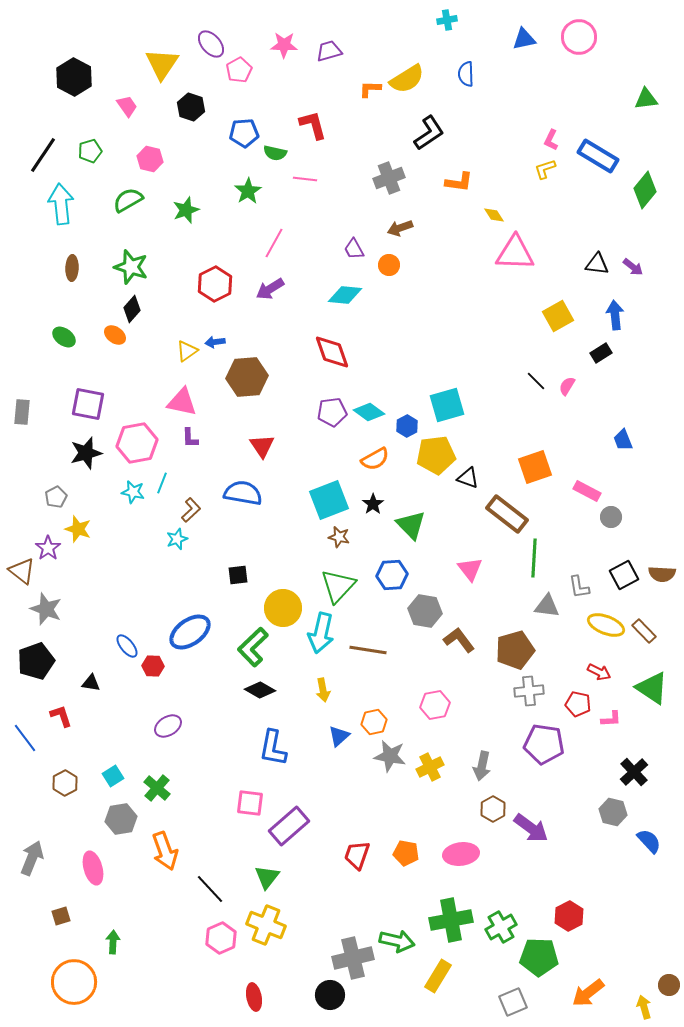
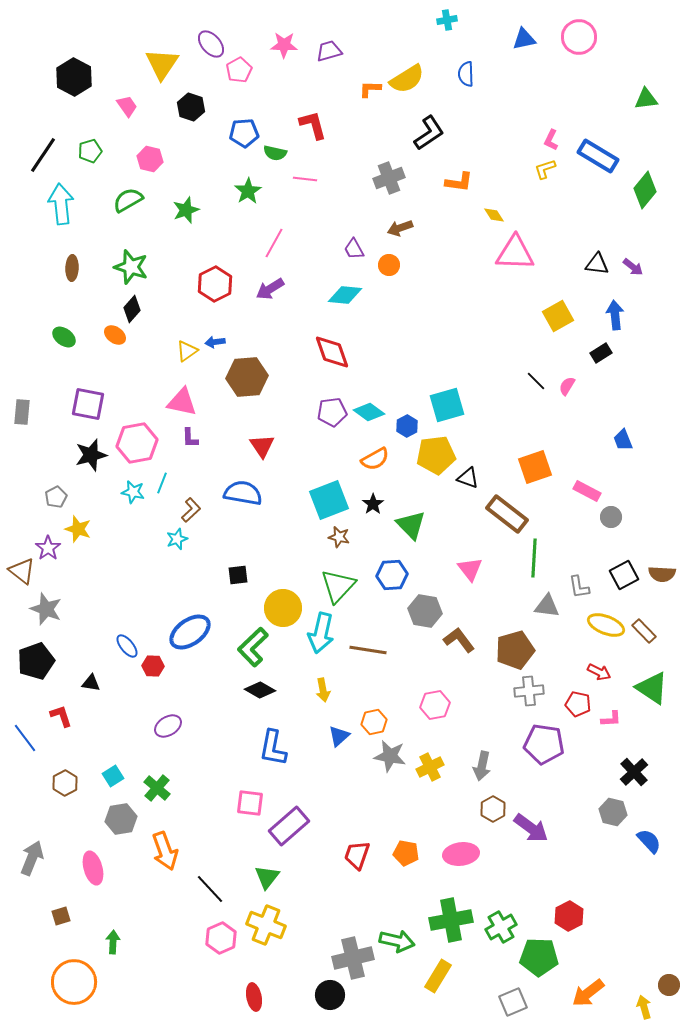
black star at (86, 453): moved 5 px right, 2 px down
